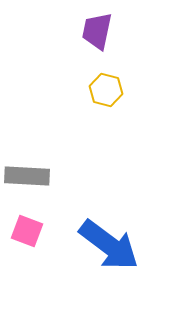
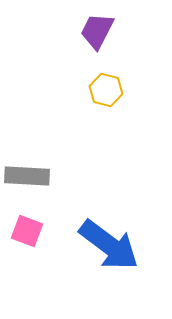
purple trapezoid: rotated 15 degrees clockwise
